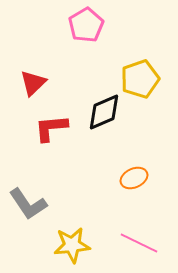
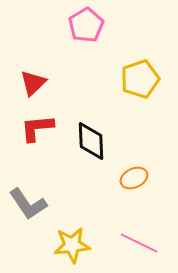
black diamond: moved 13 px left, 29 px down; rotated 69 degrees counterclockwise
red L-shape: moved 14 px left
